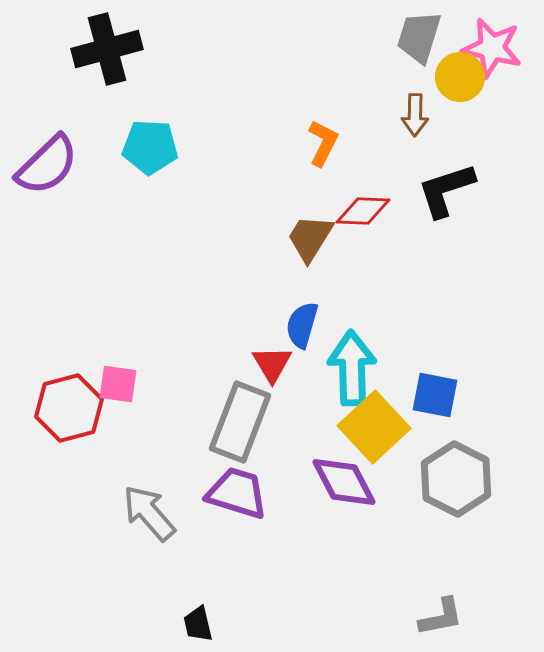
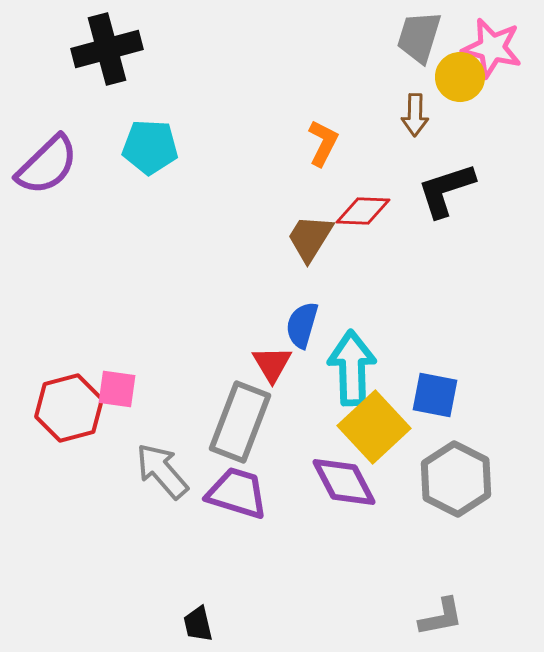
pink square: moved 1 px left, 5 px down
gray arrow: moved 13 px right, 42 px up
